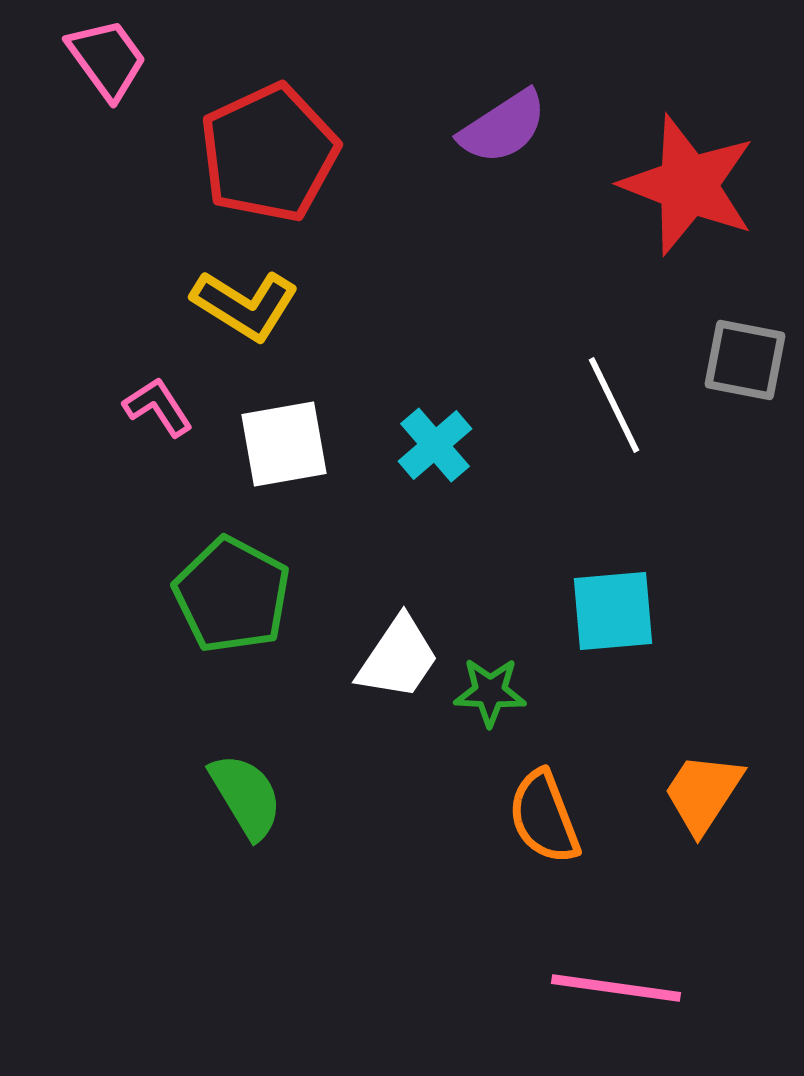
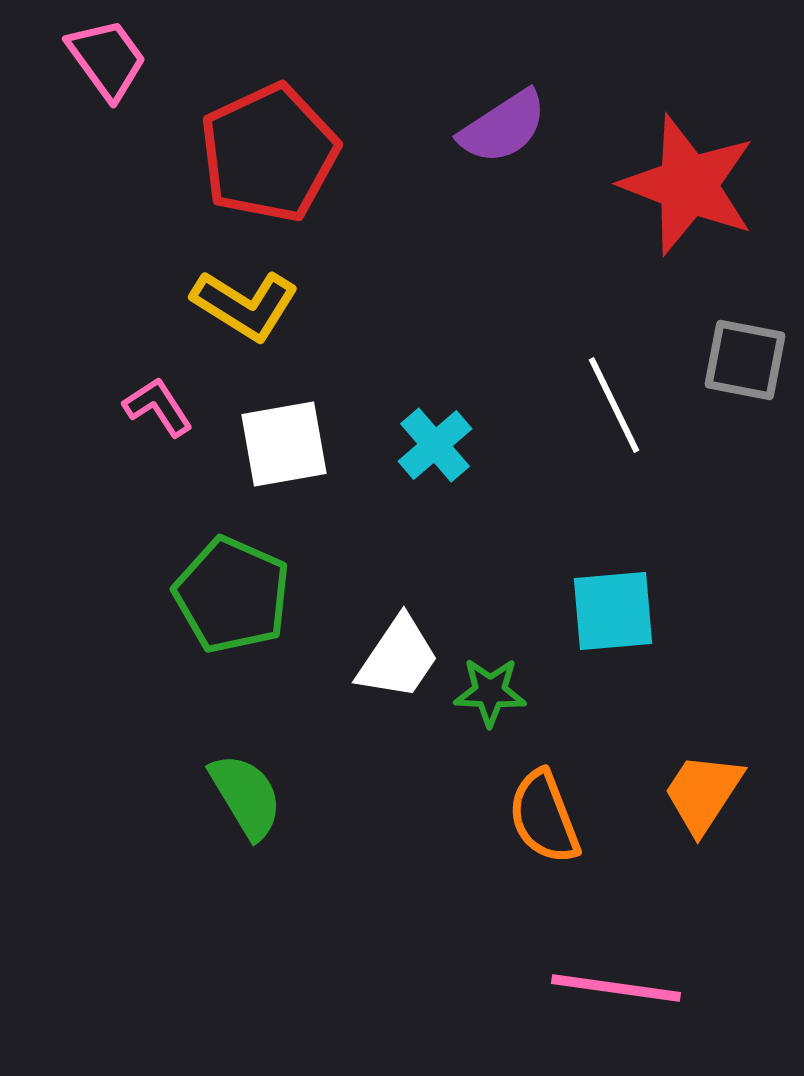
green pentagon: rotated 4 degrees counterclockwise
